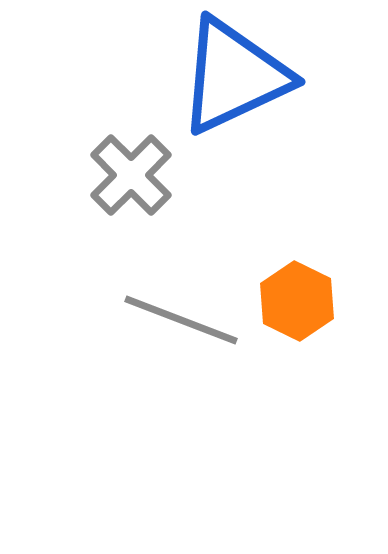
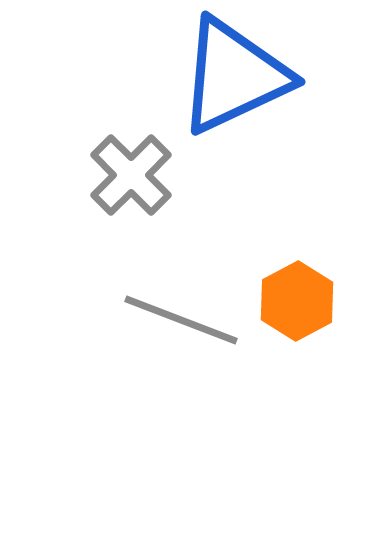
orange hexagon: rotated 6 degrees clockwise
